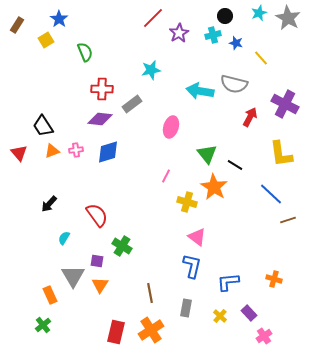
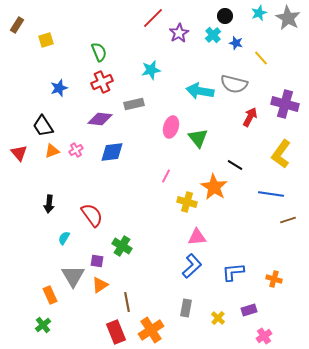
blue star at (59, 19): moved 69 px down; rotated 18 degrees clockwise
cyan cross at (213, 35): rotated 28 degrees counterclockwise
yellow square at (46, 40): rotated 14 degrees clockwise
green semicircle at (85, 52): moved 14 px right
red cross at (102, 89): moved 7 px up; rotated 25 degrees counterclockwise
gray rectangle at (132, 104): moved 2 px right; rotated 24 degrees clockwise
purple cross at (285, 104): rotated 12 degrees counterclockwise
pink cross at (76, 150): rotated 24 degrees counterclockwise
blue diamond at (108, 152): moved 4 px right; rotated 10 degrees clockwise
green triangle at (207, 154): moved 9 px left, 16 px up
yellow L-shape at (281, 154): rotated 44 degrees clockwise
blue line at (271, 194): rotated 35 degrees counterclockwise
black arrow at (49, 204): rotated 36 degrees counterclockwise
red semicircle at (97, 215): moved 5 px left
pink triangle at (197, 237): rotated 42 degrees counterclockwise
blue L-shape at (192, 266): rotated 35 degrees clockwise
blue L-shape at (228, 282): moved 5 px right, 10 px up
orange triangle at (100, 285): rotated 24 degrees clockwise
brown line at (150, 293): moved 23 px left, 9 px down
purple rectangle at (249, 313): moved 3 px up; rotated 63 degrees counterclockwise
yellow cross at (220, 316): moved 2 px left, 2 px down
red rectangle at (116, 332): rotated 35 degrees counterclockwise
